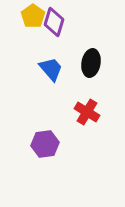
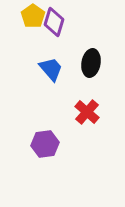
red cross: rotated 10 degrees clockwise
